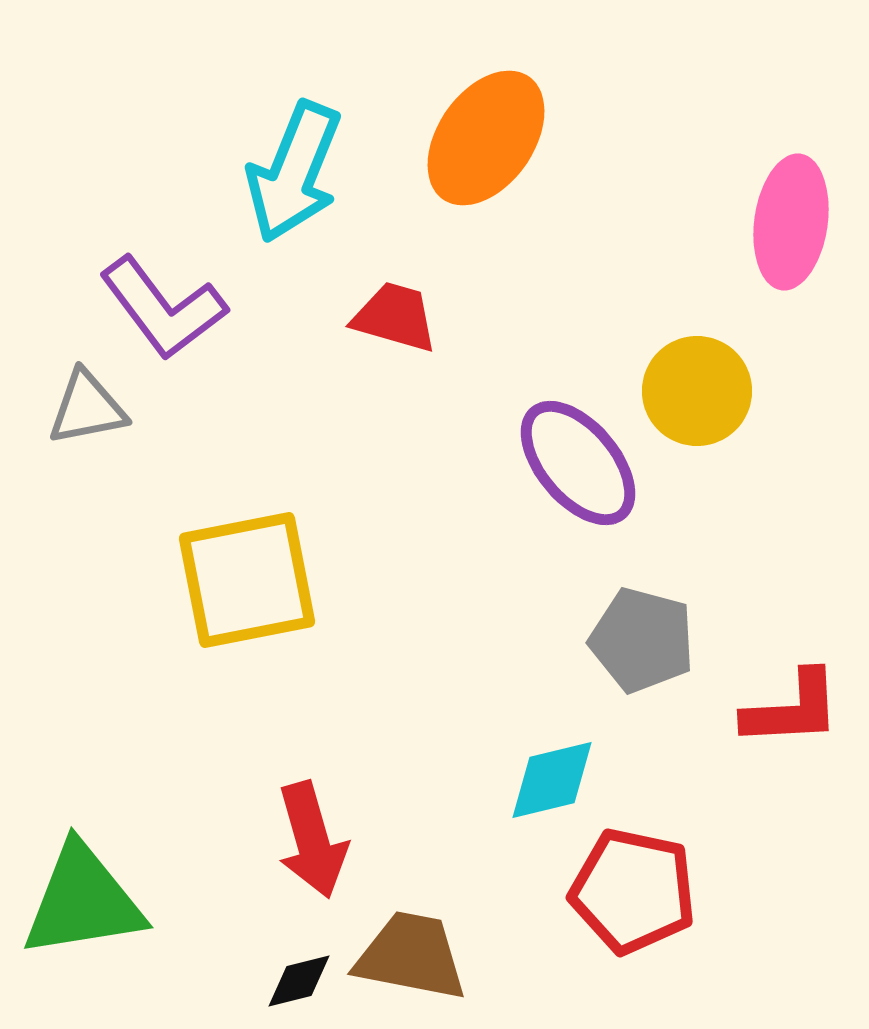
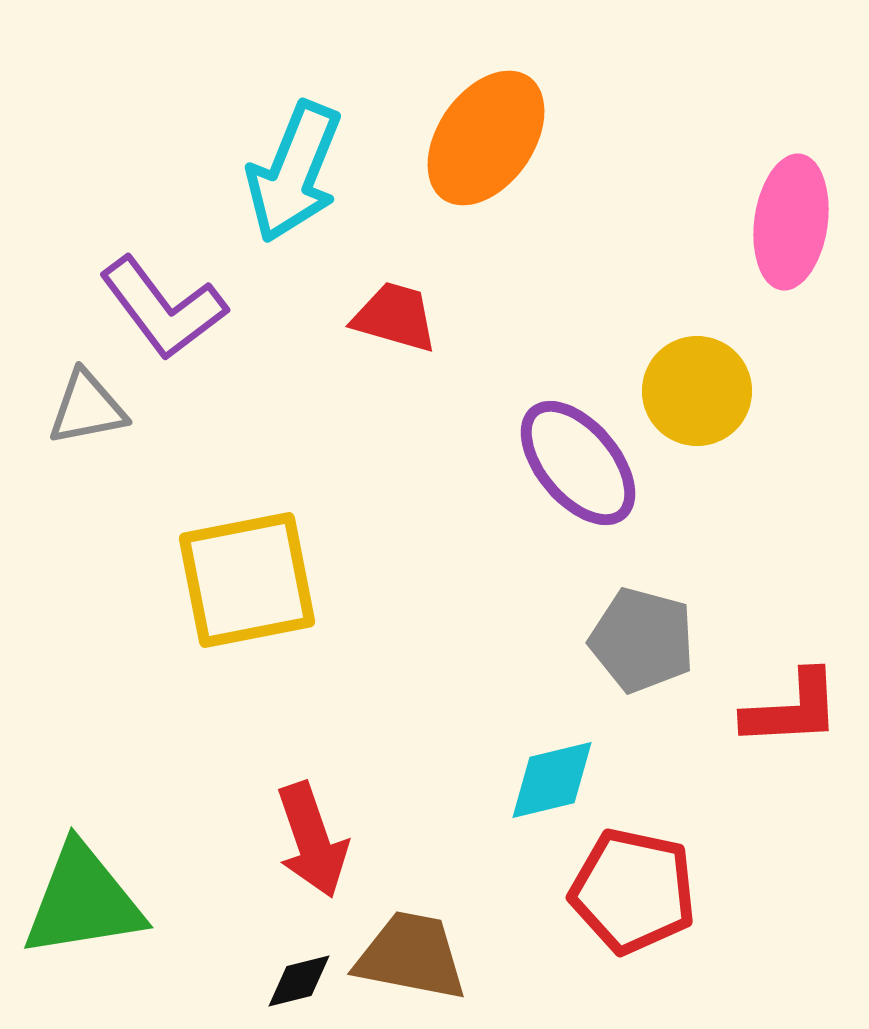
red arrow: rotated 3 degrees counterclockwise
